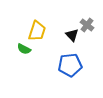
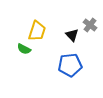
gray cross: moved 3 px right
